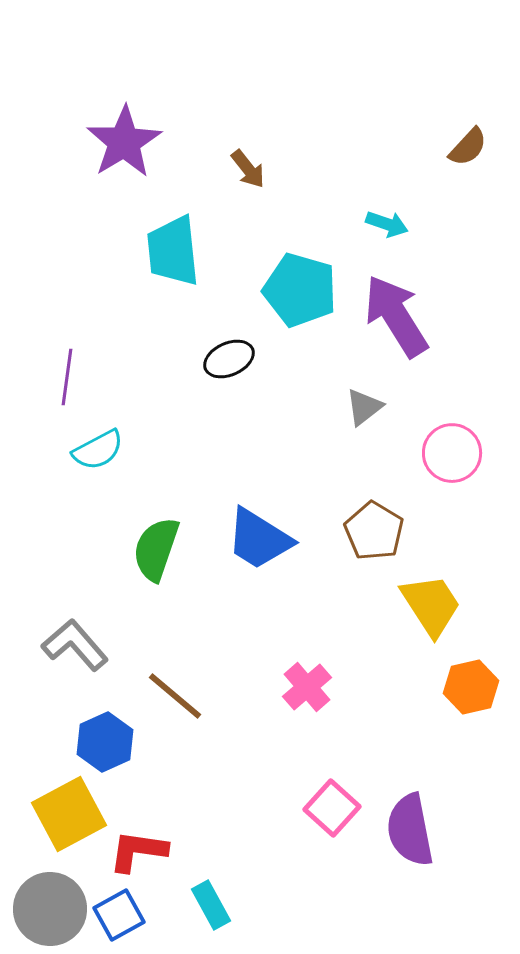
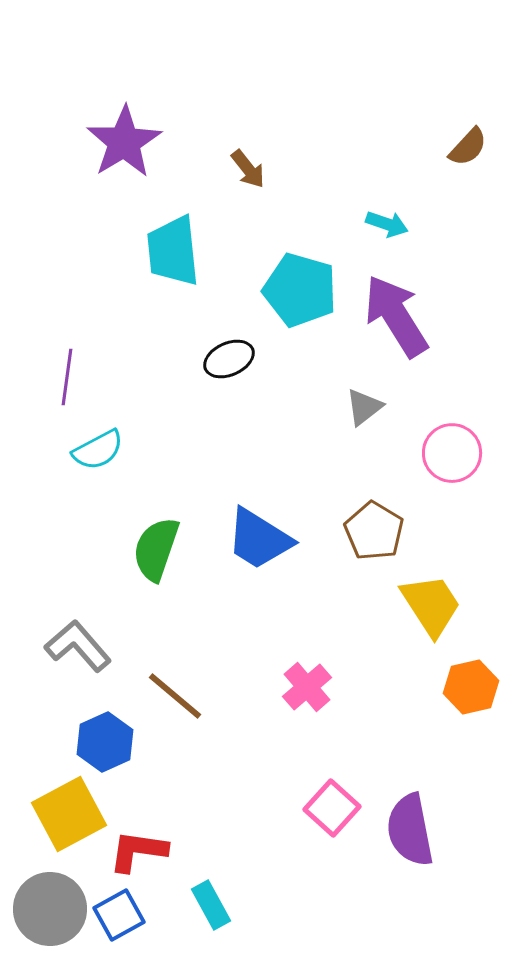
gray L-shape: moved 3 px right, 1 px down
